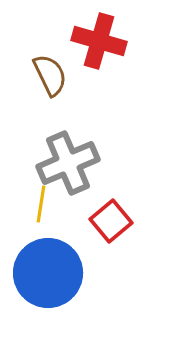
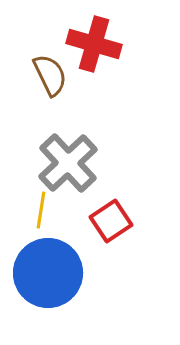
red cross: moved 5 px left, 3 px down
gray cross: rotated 20 degrees counterclockwise
yellow line: moved 6 px down
red square: rotated 6 degrees clockwise
